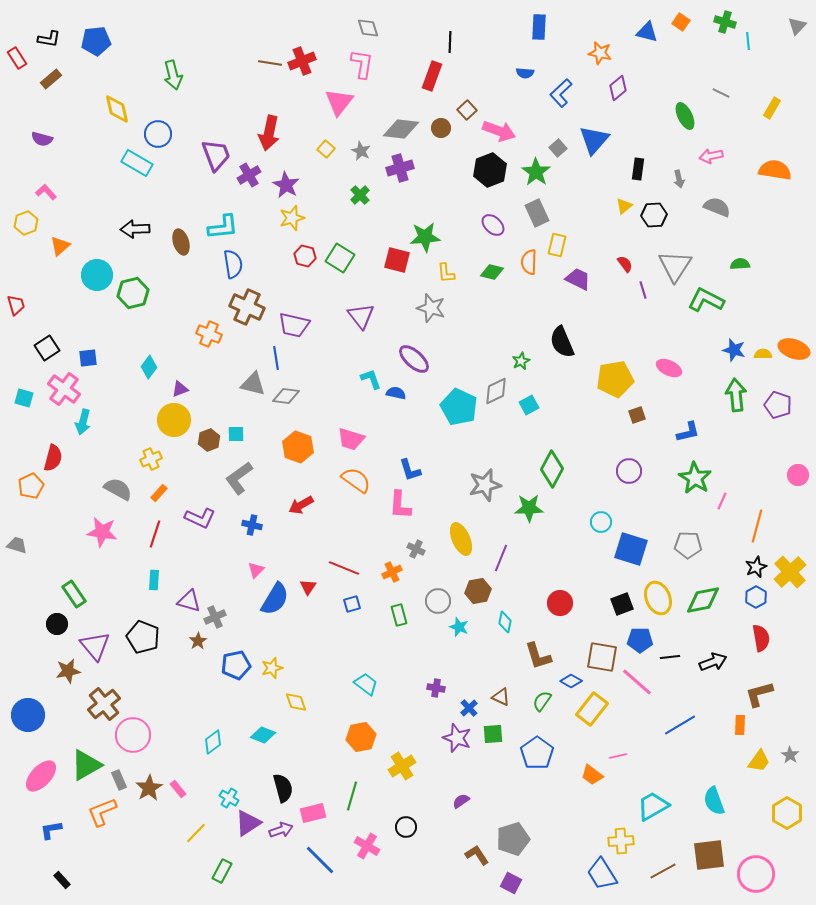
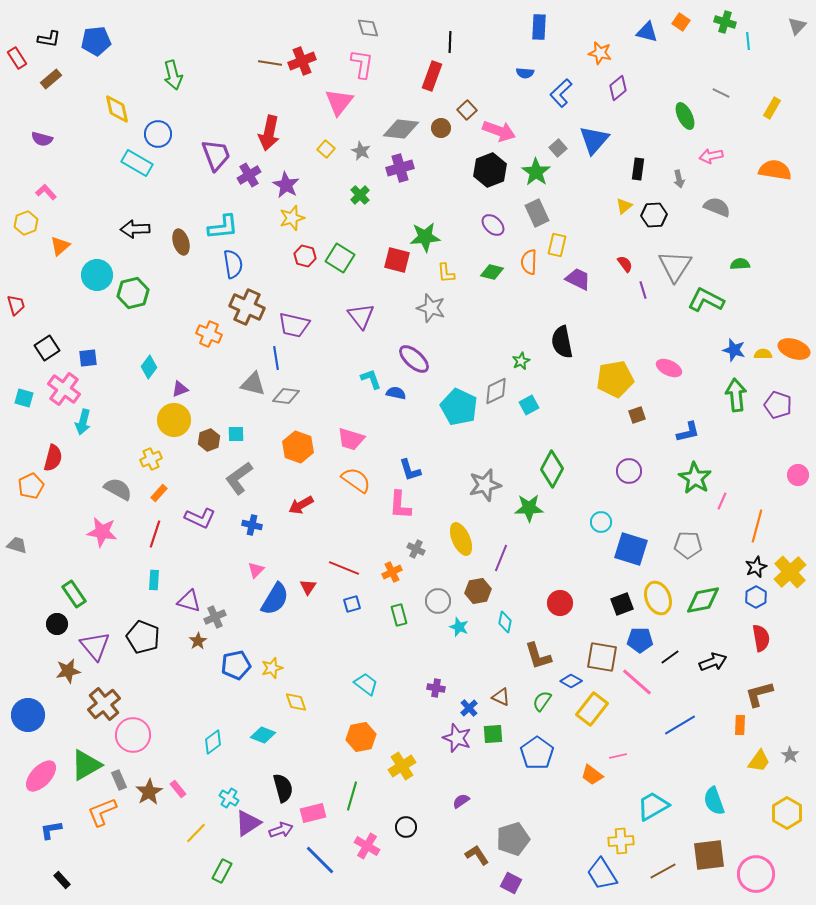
black semicircle at (562, 342): rotated 12 degrees clockwise
black line at (670, 657): rotated 30 degrees counterclockwise
brown star at (149, 788): moved 4 px down
